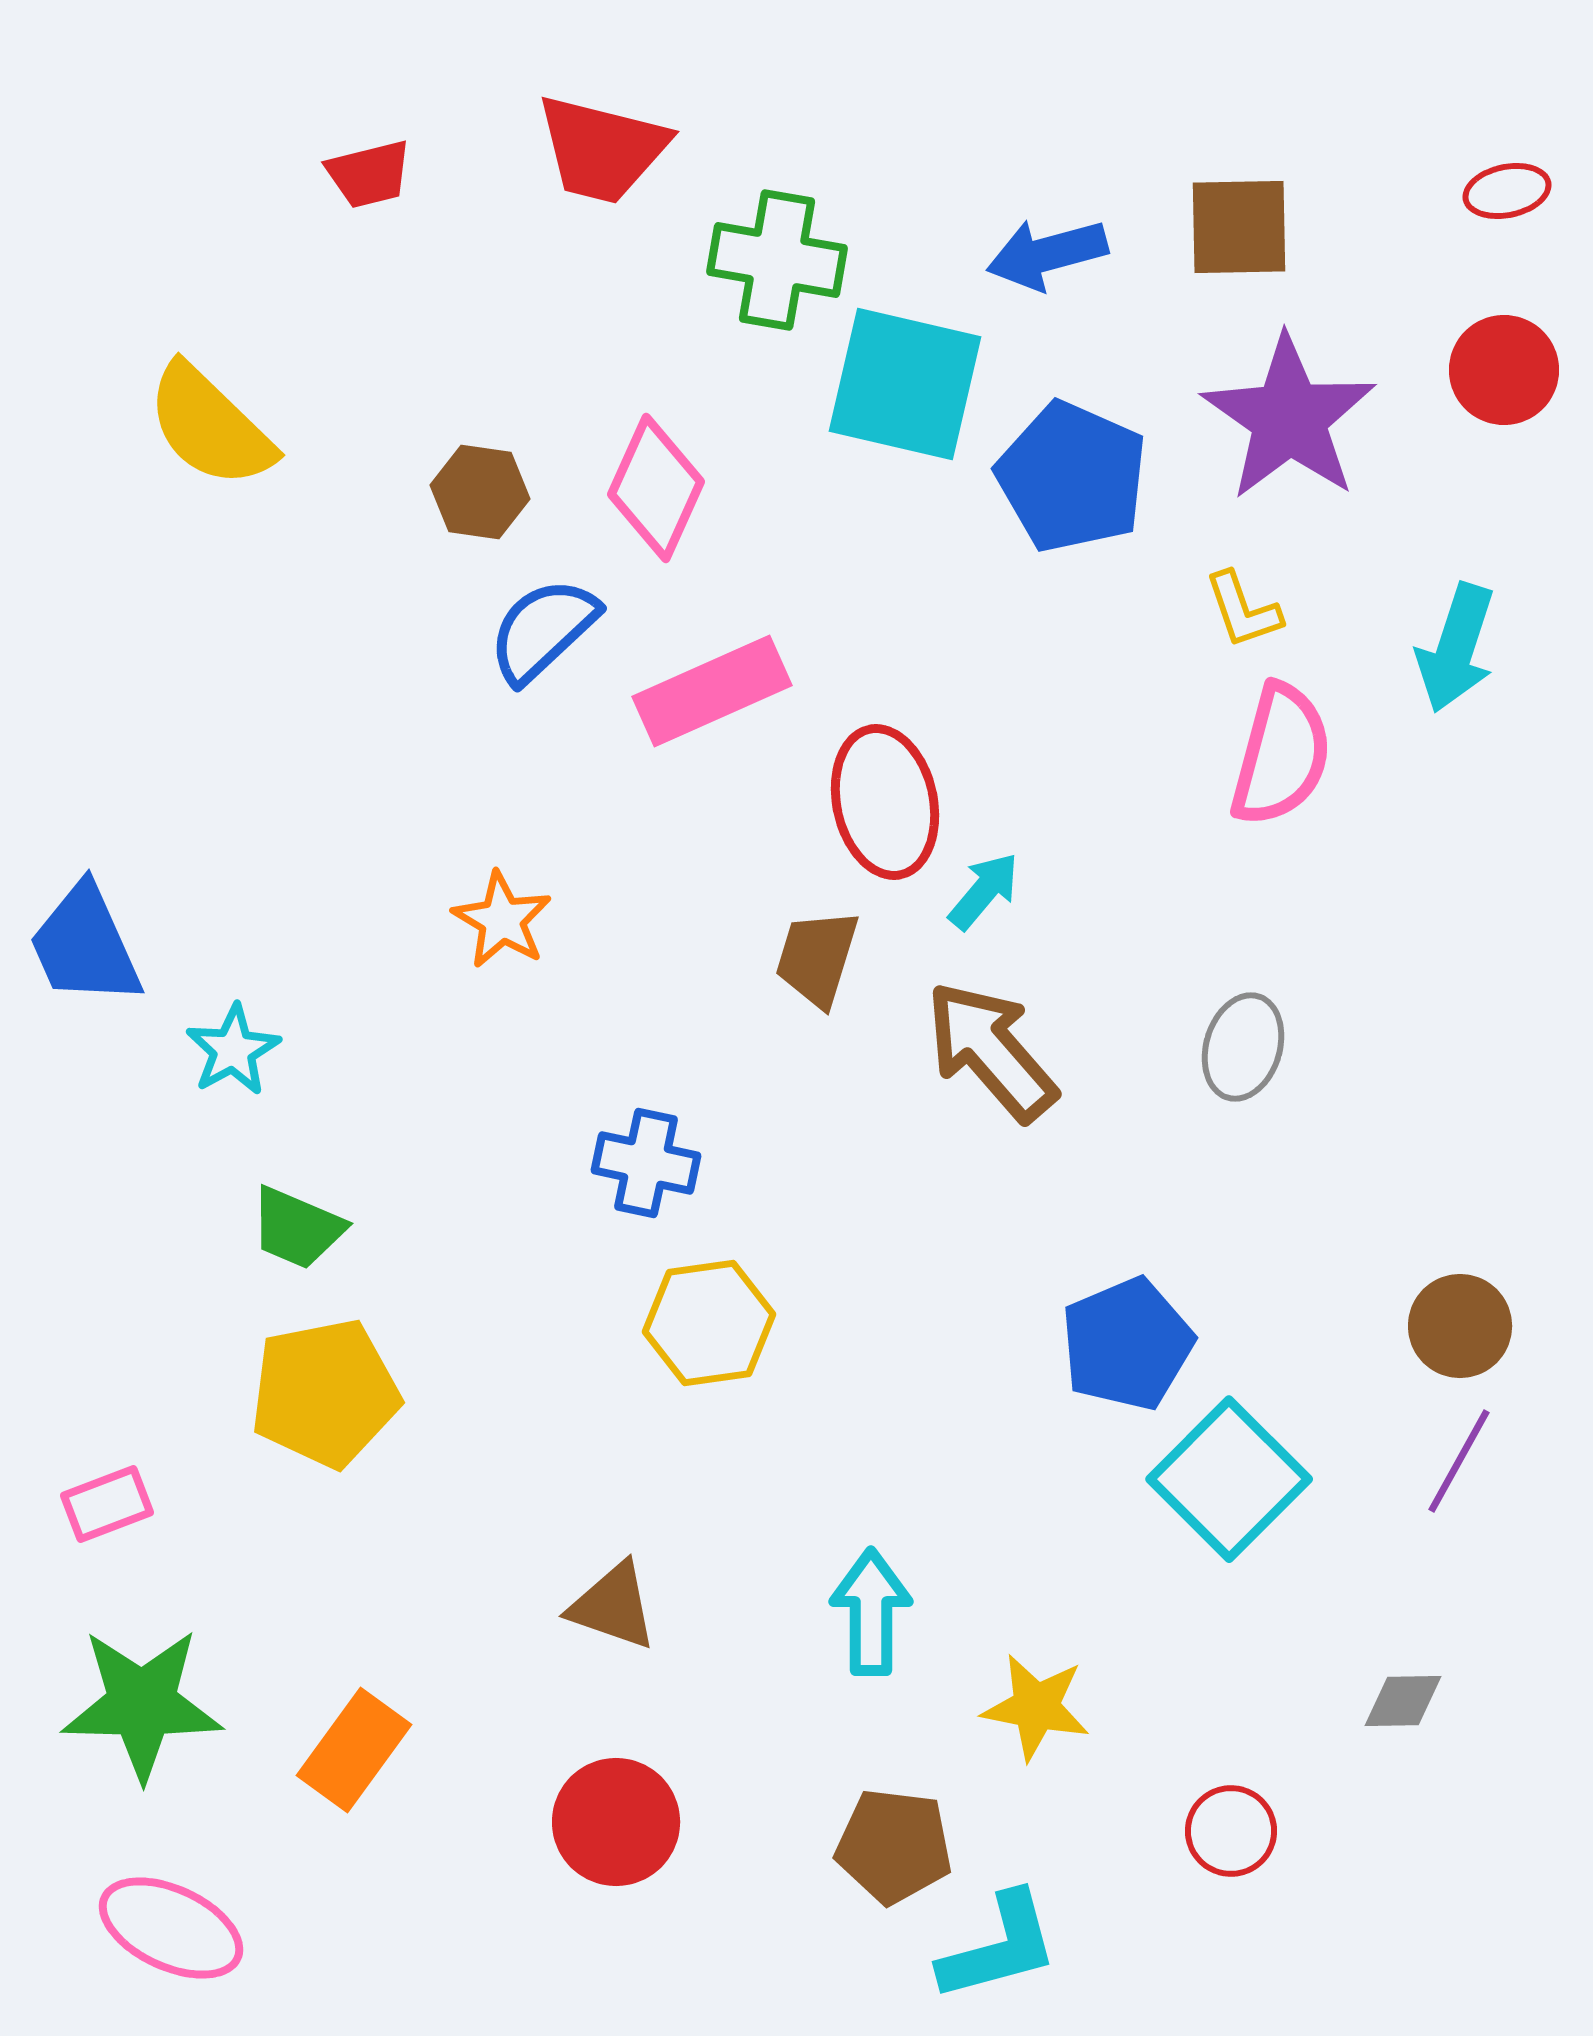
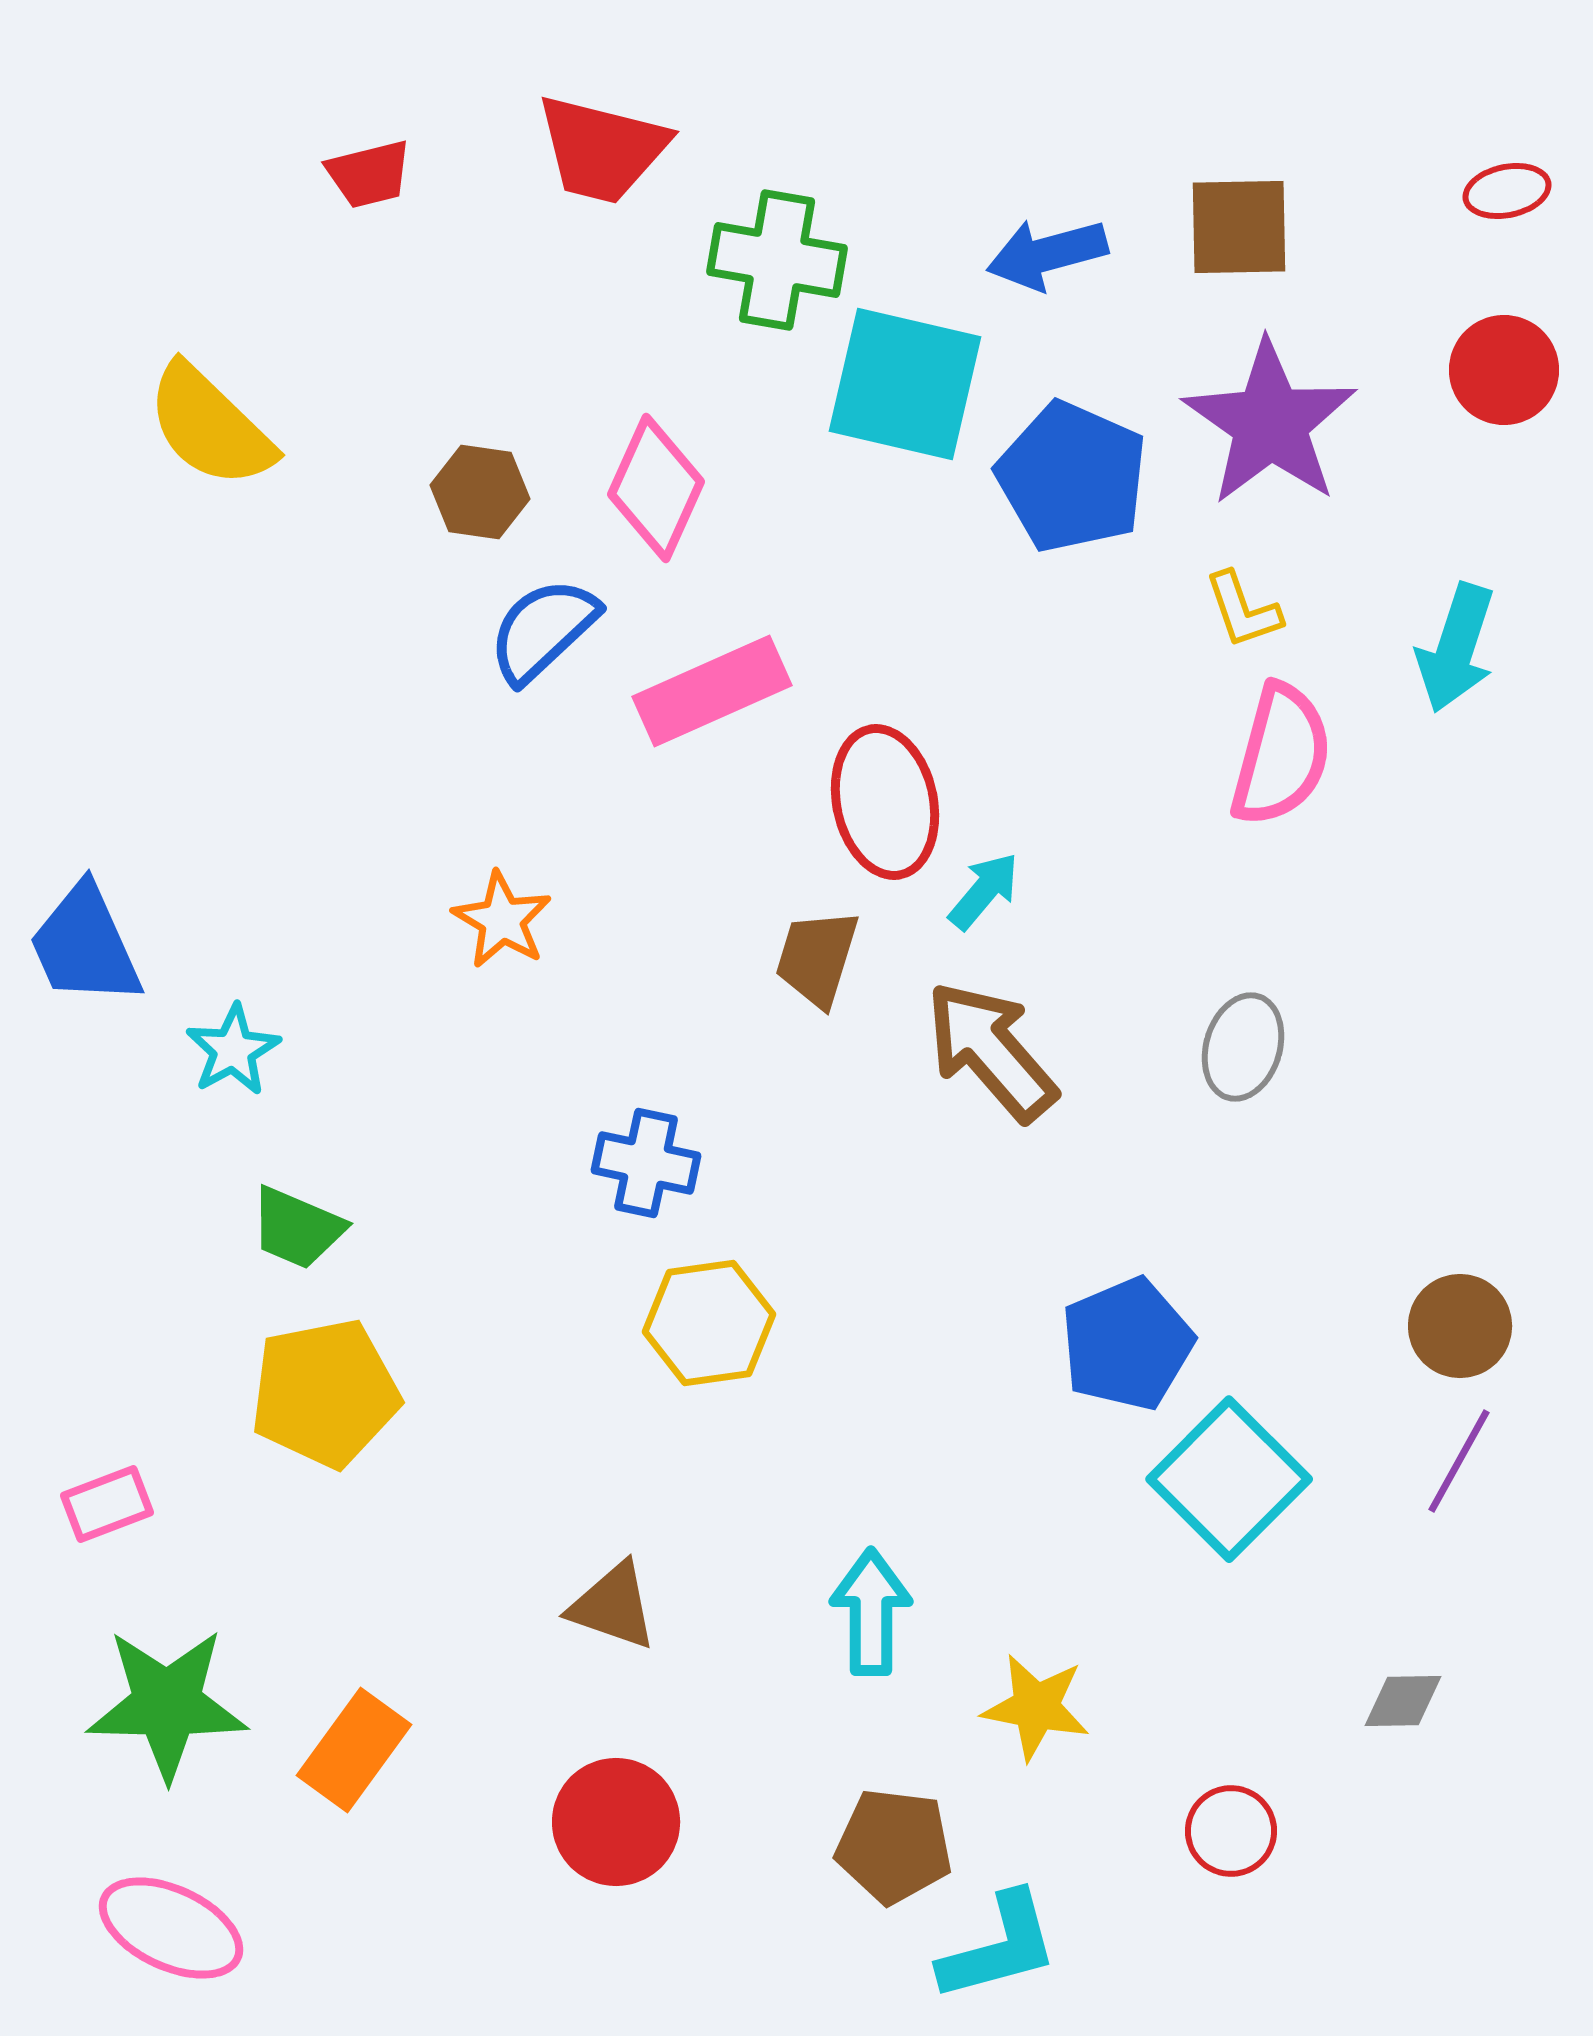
purple star at (1289, 418): moved 19 px left, 5 px down
green star at (142, 1704): moved 25 px right
